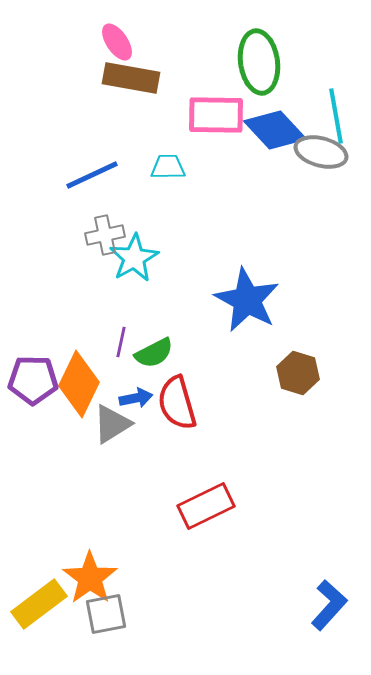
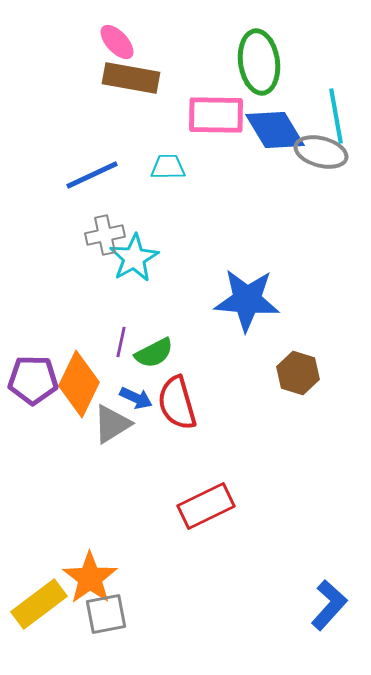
pink ellipse: rotated 9 degrees counterclockwise
blue diamond: rotated 12 degrees clockwise
blue star: rotated 24 degrees counterclockwise
blue arrow: rotated 36 degrees clockwise
